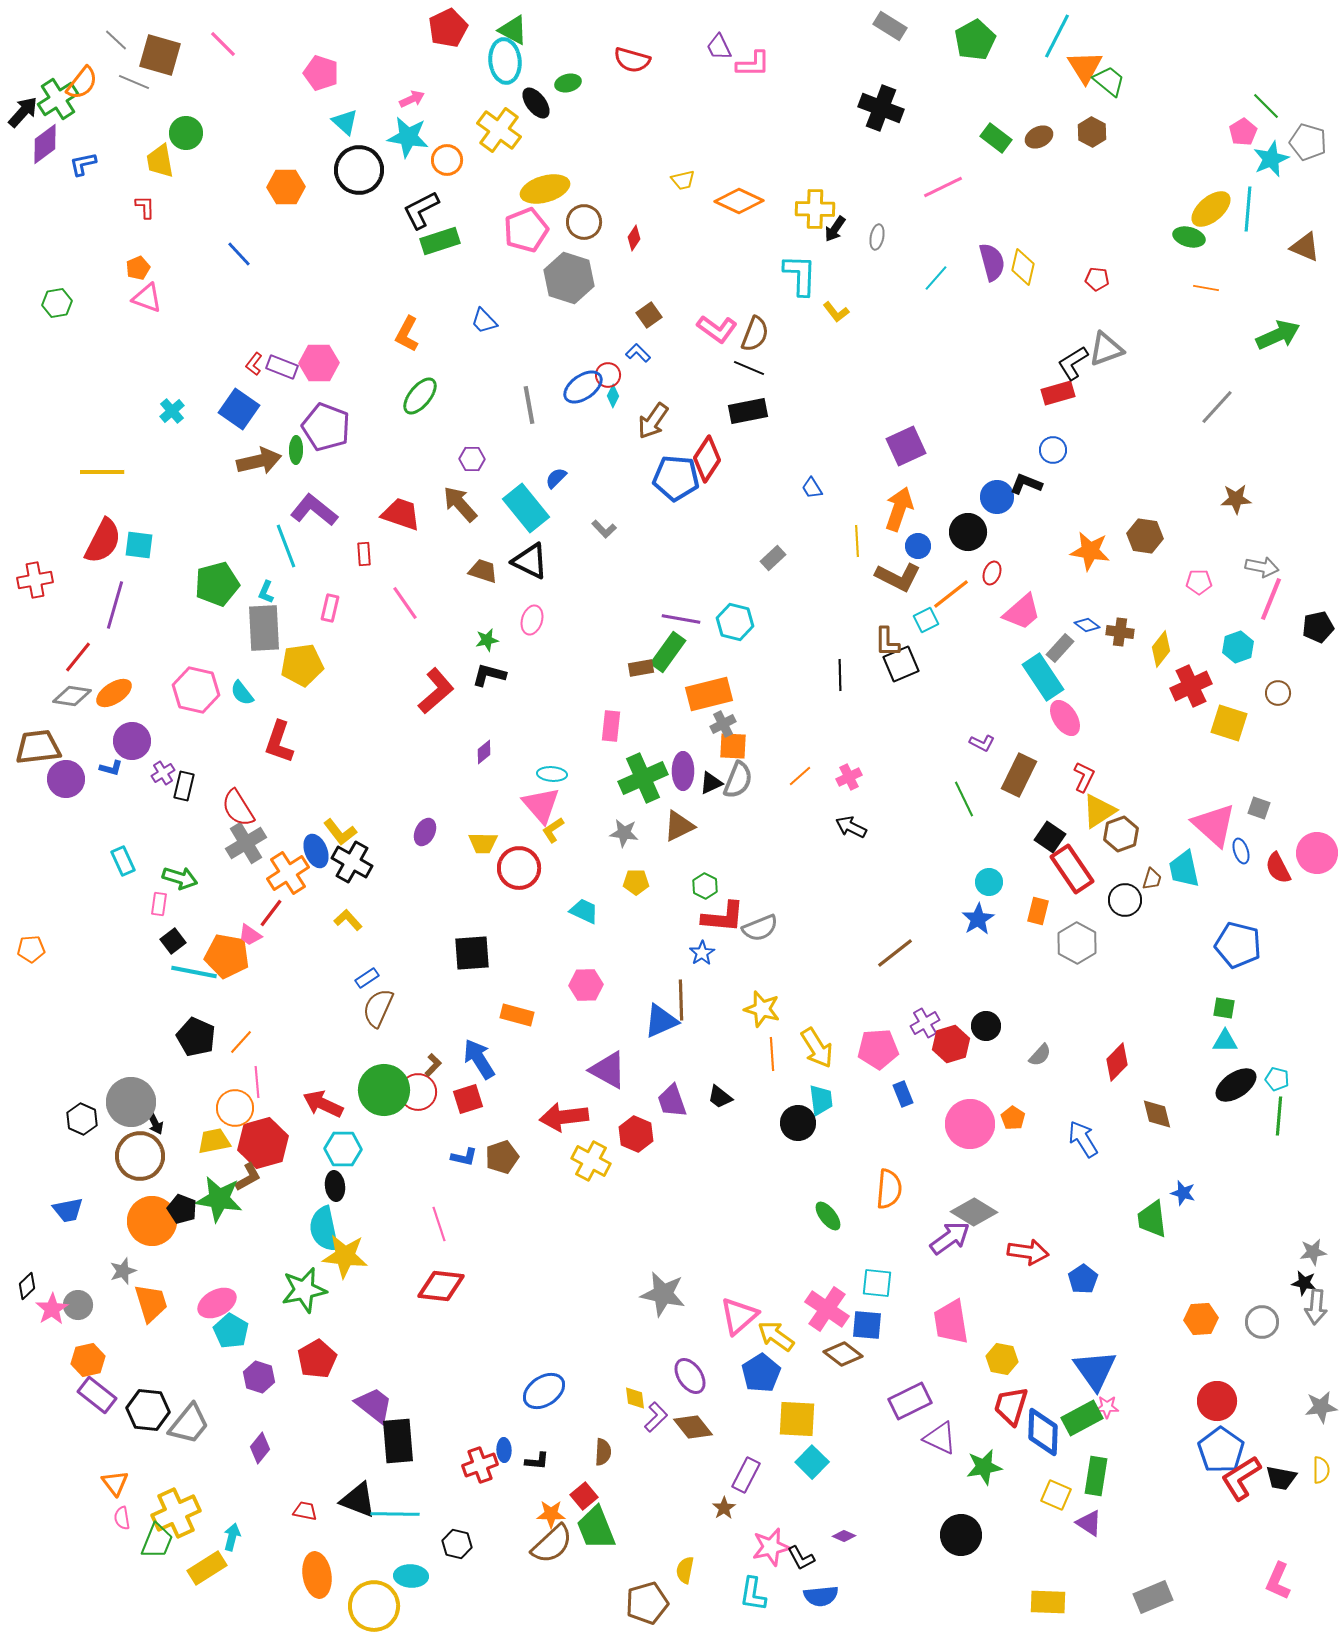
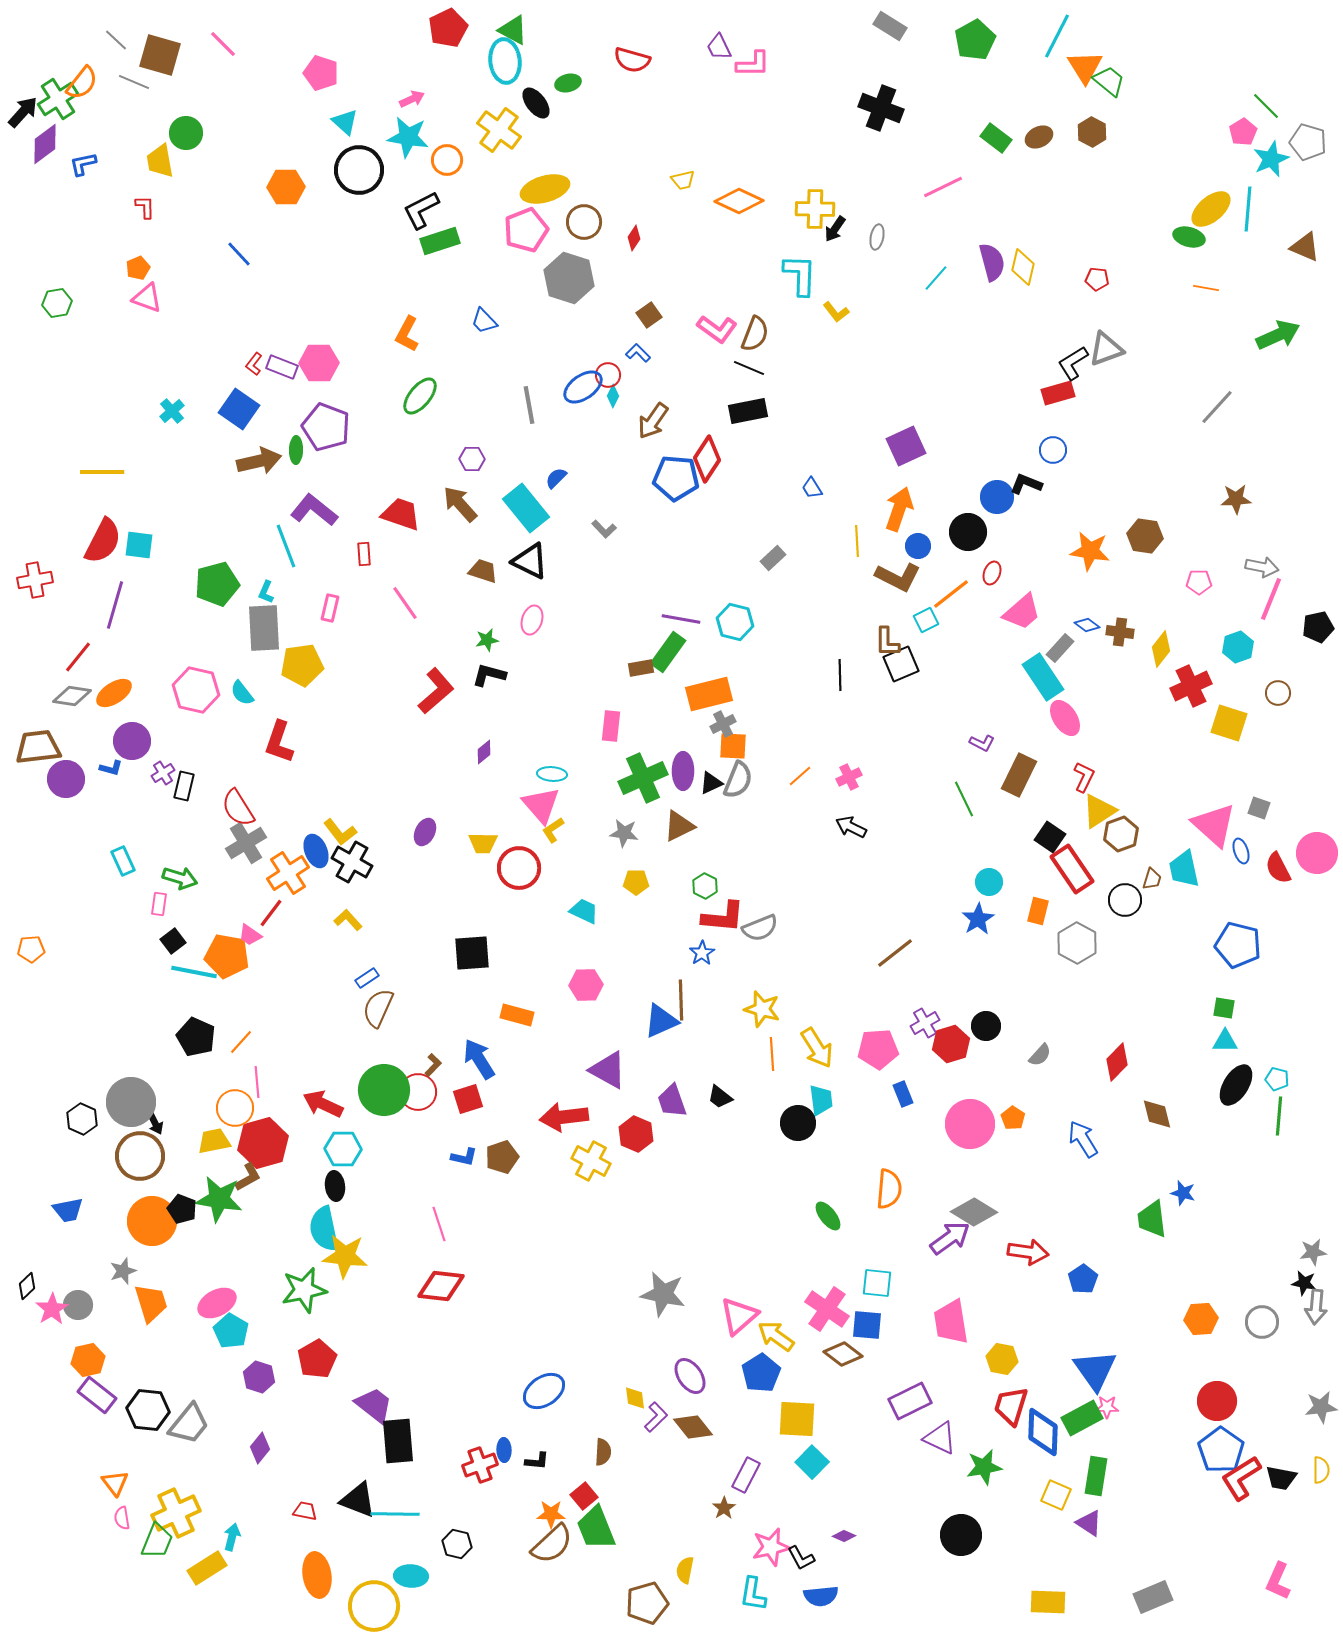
black ellipse at (1236, 1085): rotated 24 degrees counterclockwise
